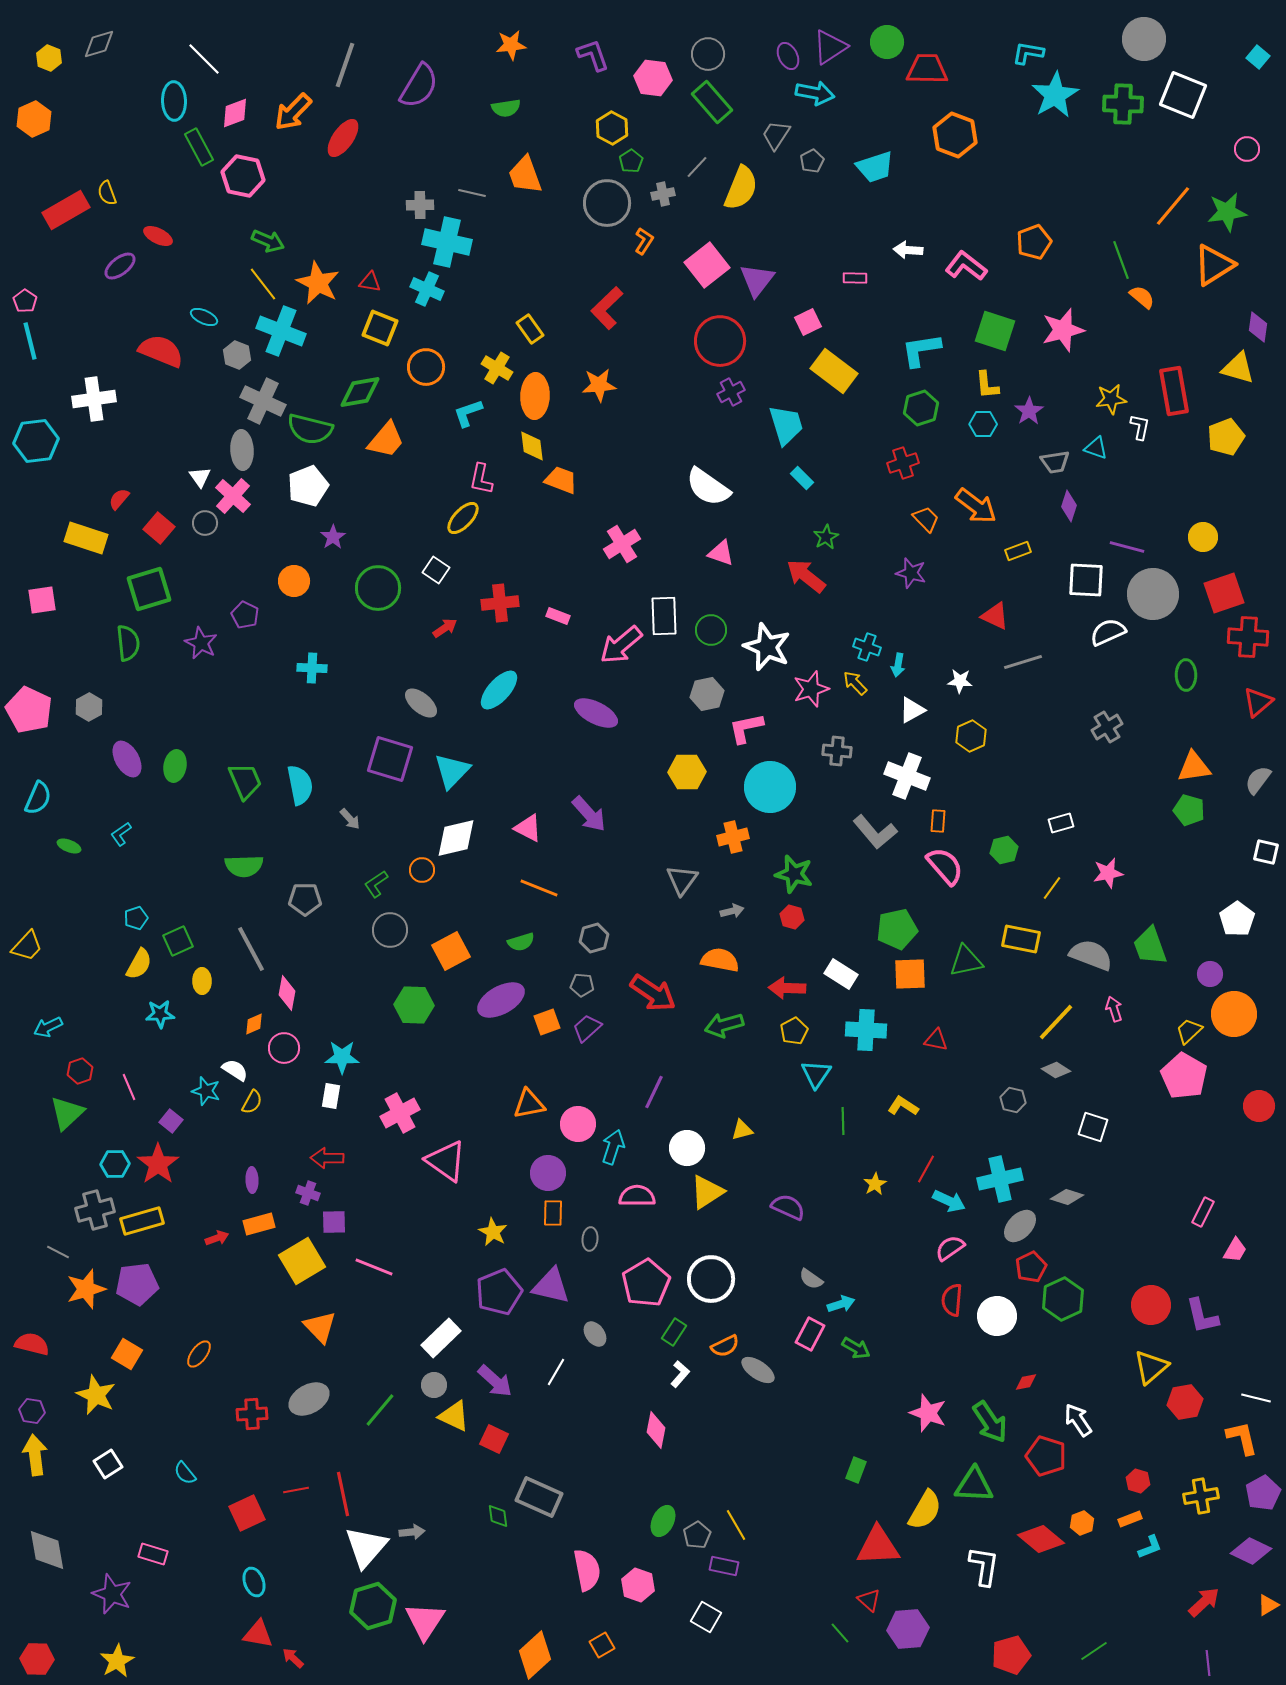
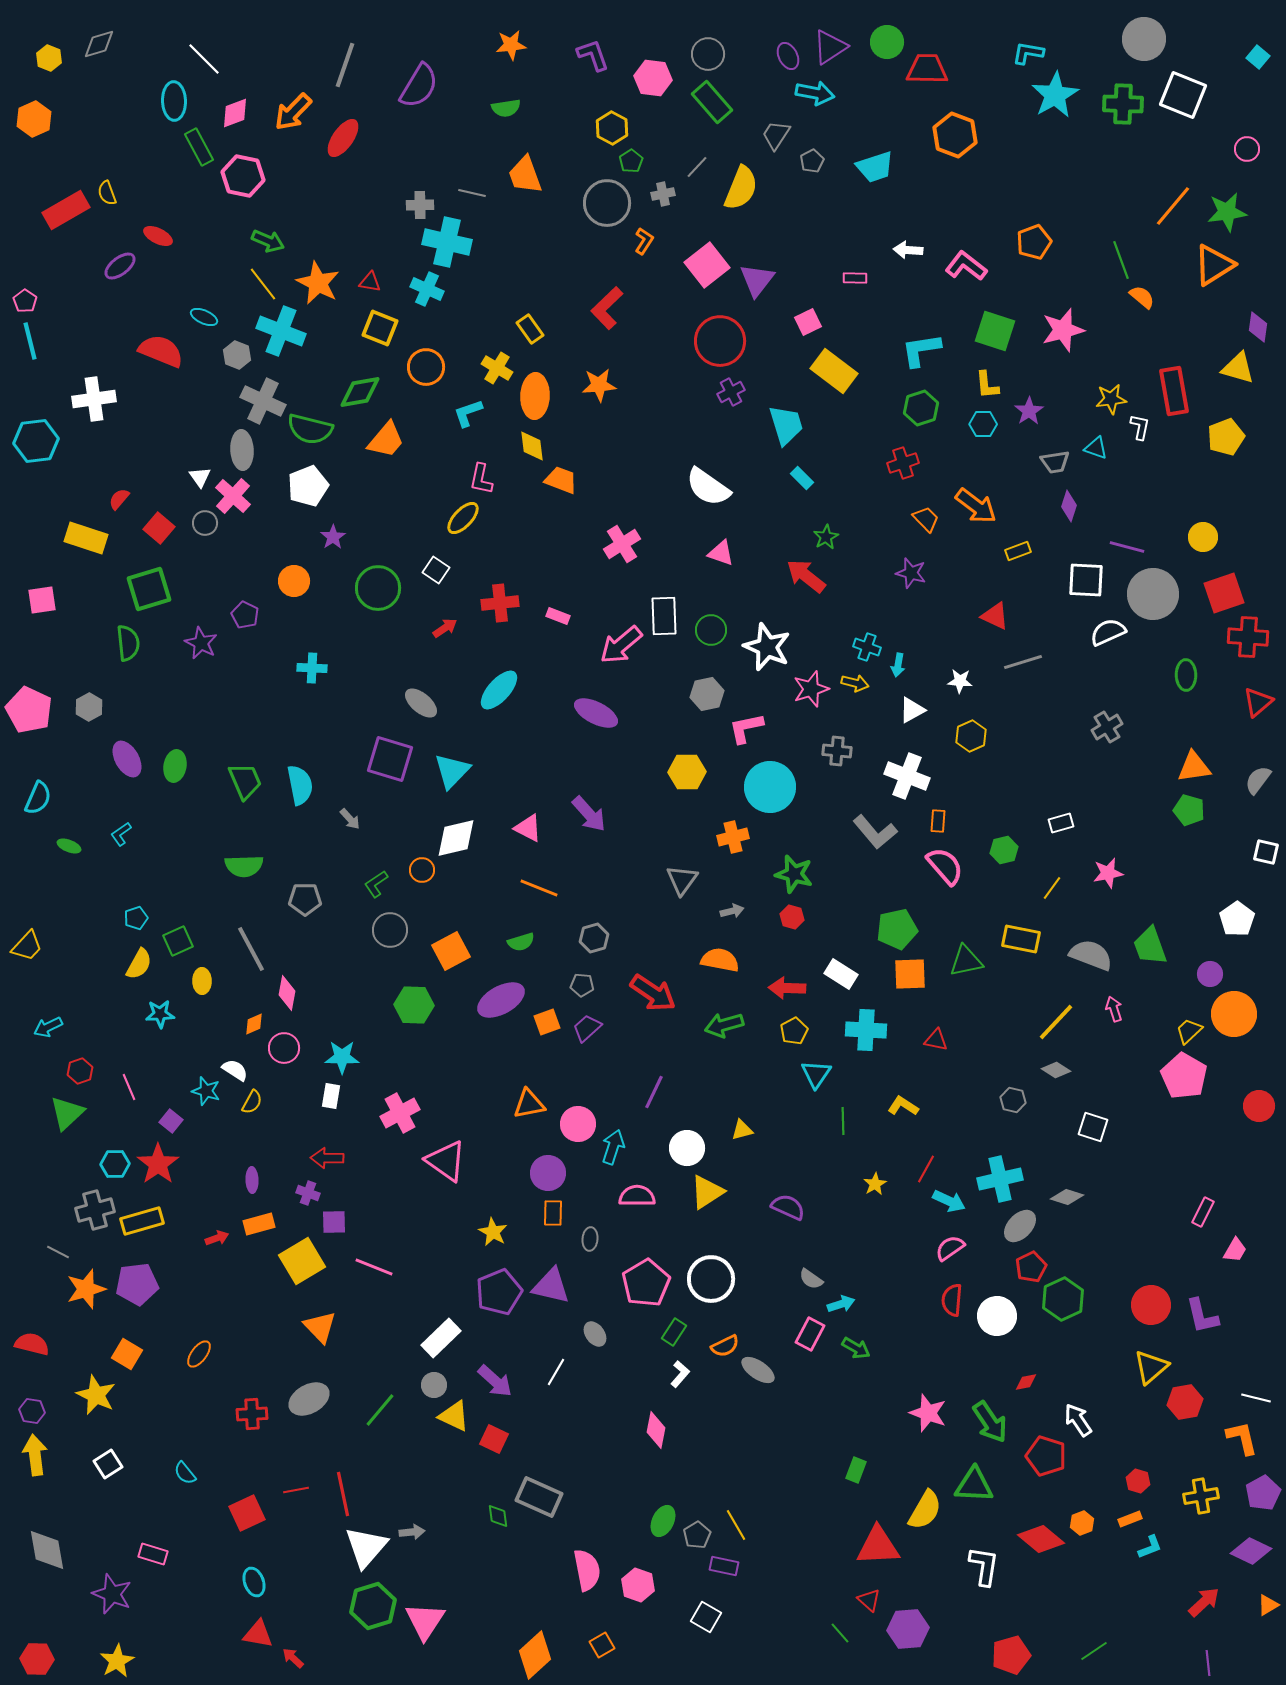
yellow arrow at (855, 683): rotated 148 degrees clockwise
